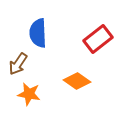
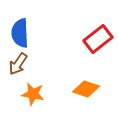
blue semicircle: moved 18 px left
orange diamond: moved 9 px right, 8 px down; rotated 16 degrees counterclockwise
orange star: moved 4 px right
